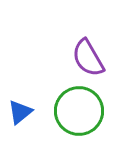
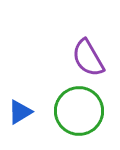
blue triangle: rotated 8 degrees clockwise
